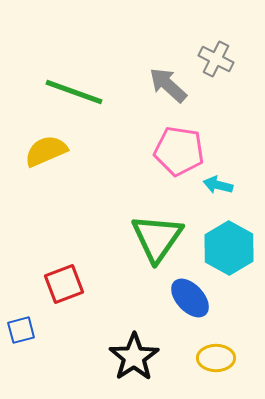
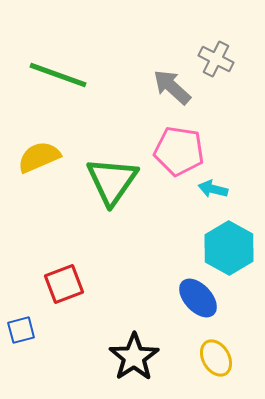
gray arrow: moved 4 px right, 2 px down
green line: moved 16 px left, 17 px up
yellow semicircle: moved 7 px left, 6 px down
cyan arrow: moved 5 px left, 4 px down
green triangle: moved 45 px left, 57 px up
blue ellipse: moved 8 px right
yellow ellipse: rotated 60 degrees clockwise
